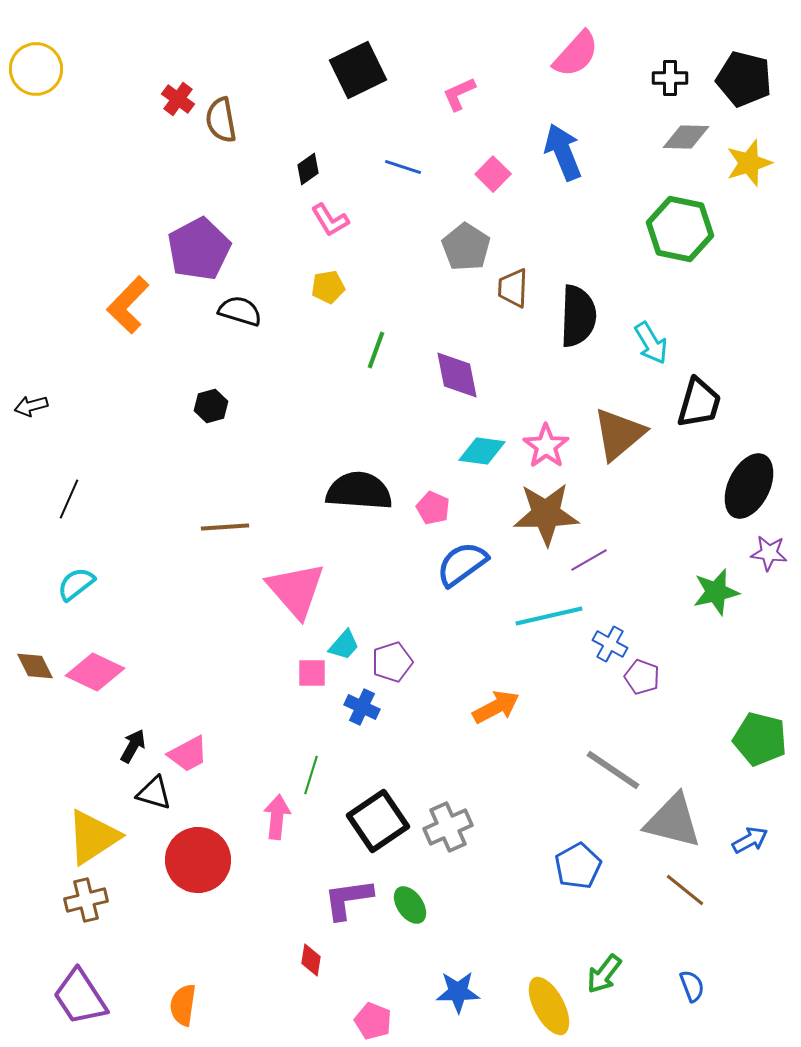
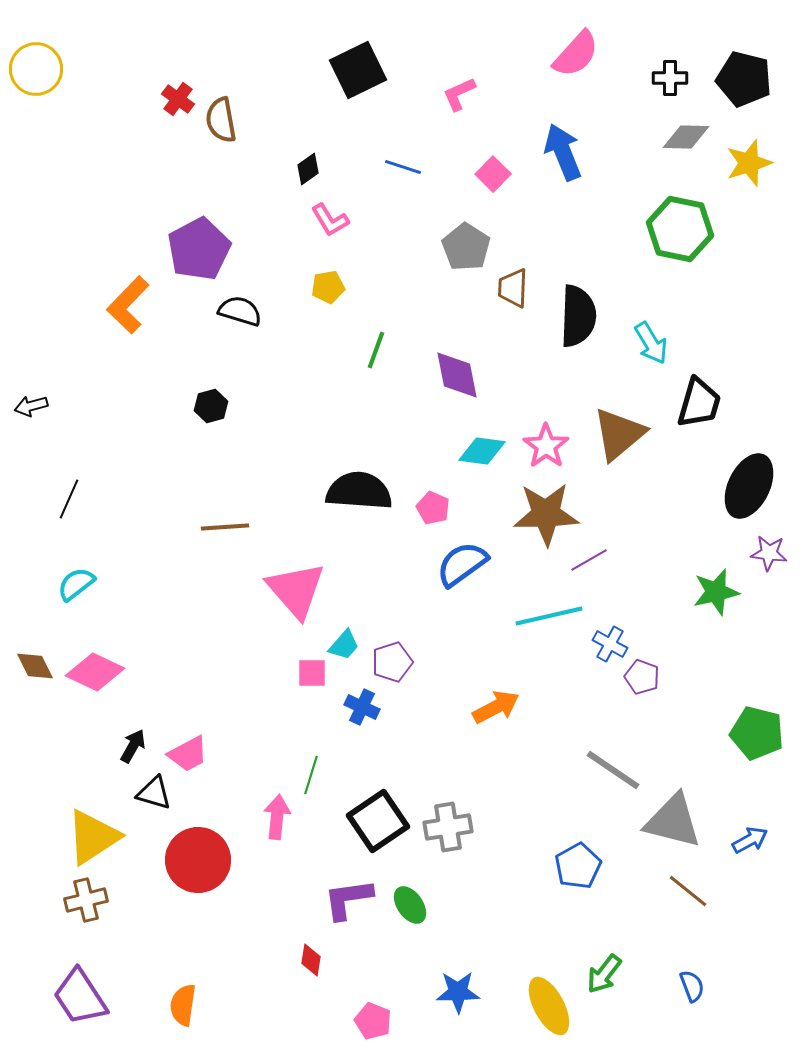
green pentagon at (760, 739): moved 3 px left, 6 px up
gray cross at (448, 827): rotated 15 degrees clockwise
brown line at (685, 890): moved 3 px right, 1 px down
